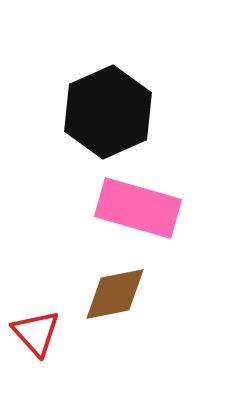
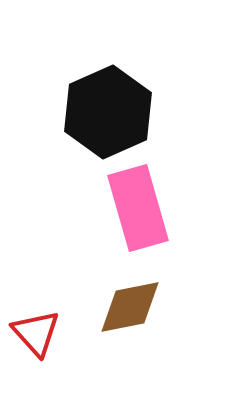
pink rectangle: rotated 58 degrees clockwise
brown diamond: moved 15 px right, 13 px down
